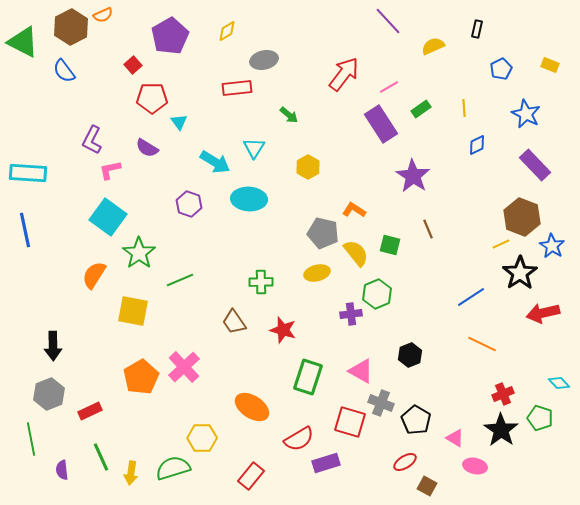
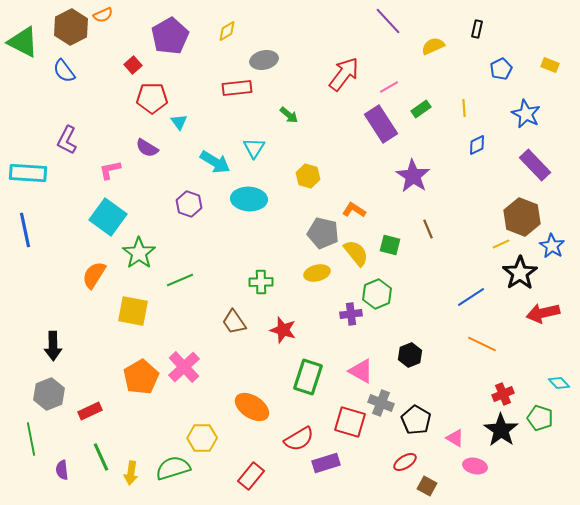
purple L-shape at (92, 140): moved 25 px left
yellow hexagon at (308, 167): moved 9 px down; rotated 15 degrees counterclockwise
